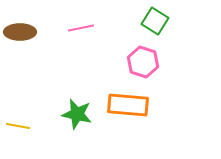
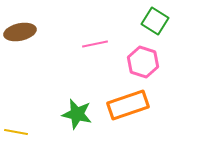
pink line: moved 14 px right, 16 px down
brown ellipse: rotated 12 degrees counterclockwise
orange rectangle: rotated 24 degrees counterclockwise
yellow line: moved 2 px left, 6 px down
